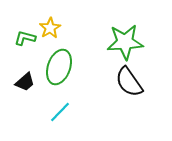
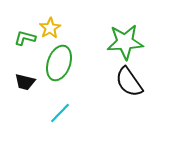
green ellipse: moved 4 px up
black trapezoid: rotated 55 degrees clockwise
cyan line: moved 1 px down
